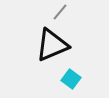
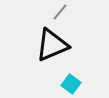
cyan square: moved 5 px down
